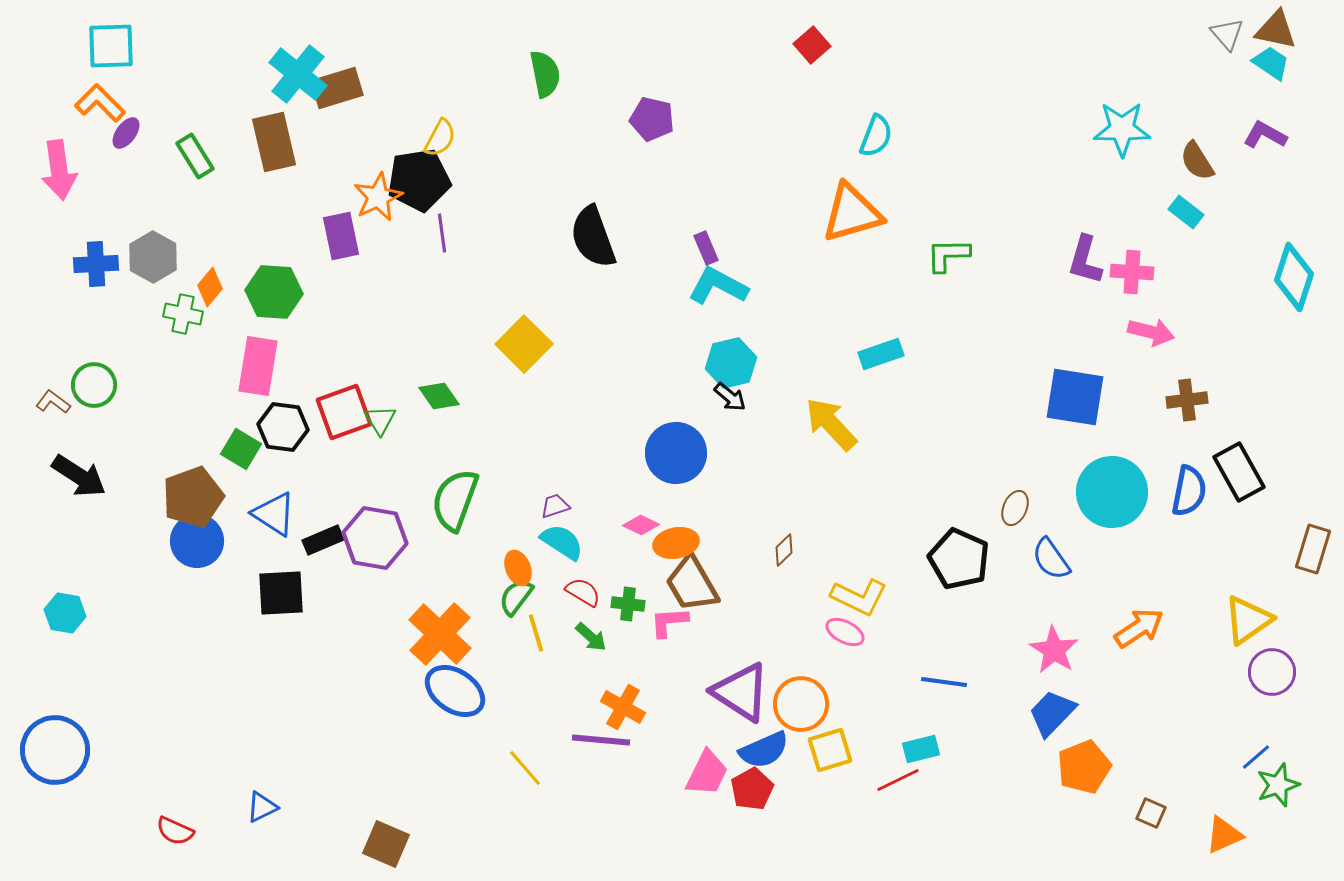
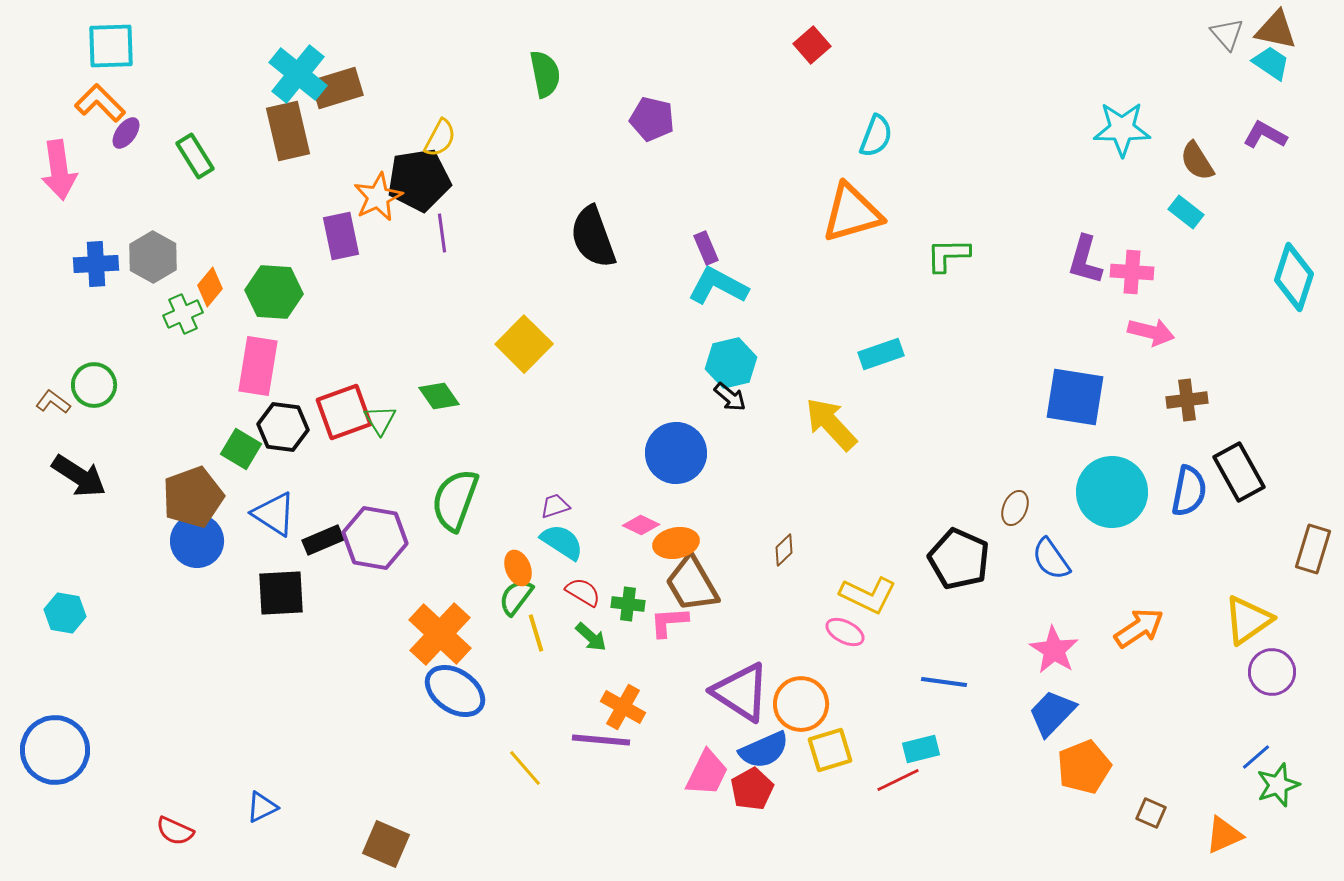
brown rectangle at (274, 142): moved 14 px right, 11 px up
green cross at (183, 314): rotated 36 degrees counterclockwise
yellow L-shape at (859, 597): moved 9 px right, 2 px up
